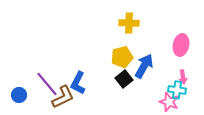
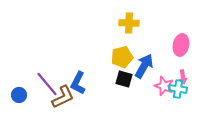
black square: rotated 36 degrees counterclockwise
cyan cross: moved 1 px right, 1 px up
pink star: moved 5 px left, 16 px up
